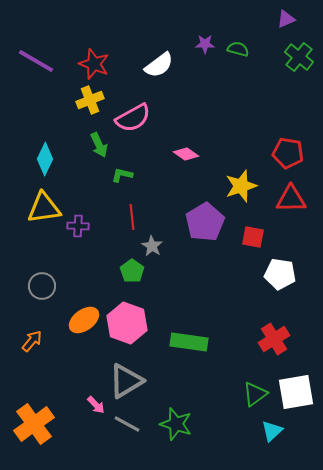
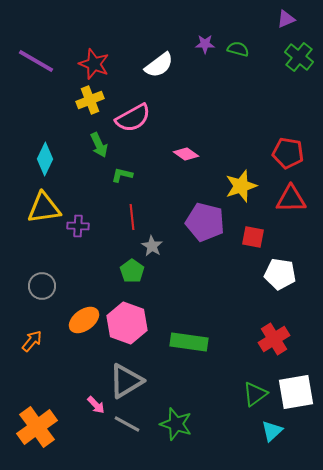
purple pentagon: rotated 27 degrees counterclockwise
orange cross: moved 3 px right, 3 px down
